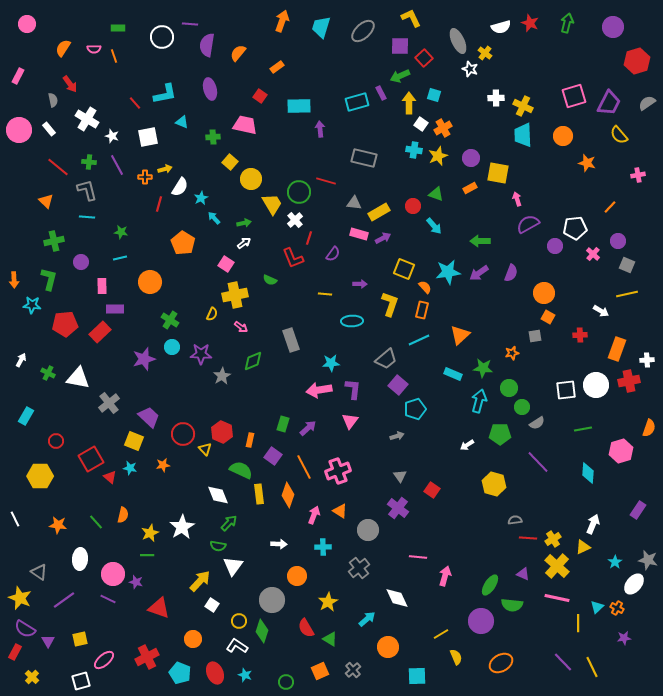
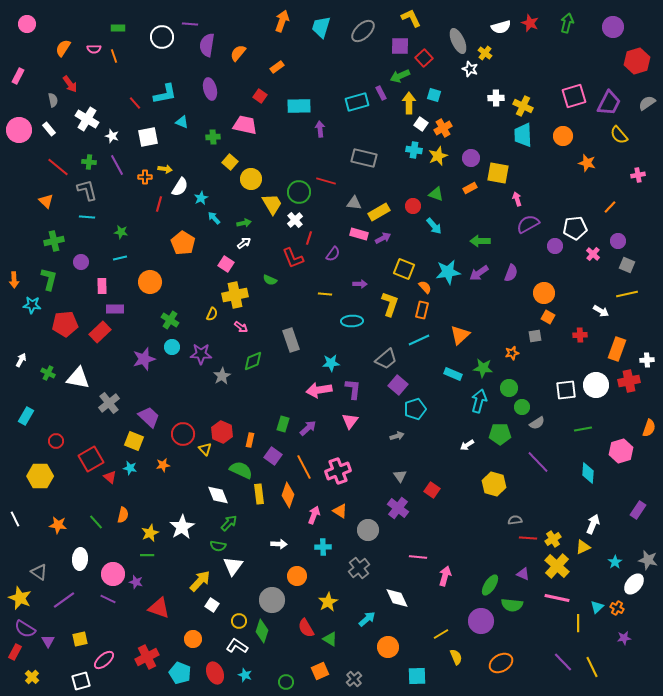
yellow arrow at (165, 169): rotated 24 degrees clockwise
gray cross at (353, 670): moved 1 px right, 9 px down
